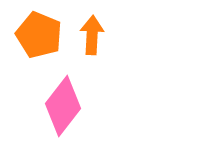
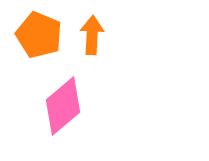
pink diamond: rotated 12 degrees clockwise
